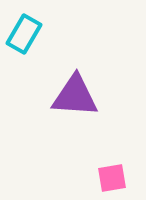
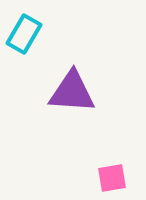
purple triangle: moved 3 px left, 4 px up
